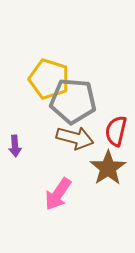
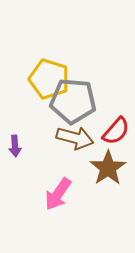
red semicircle: rotated 152 degrees counterclockwise
